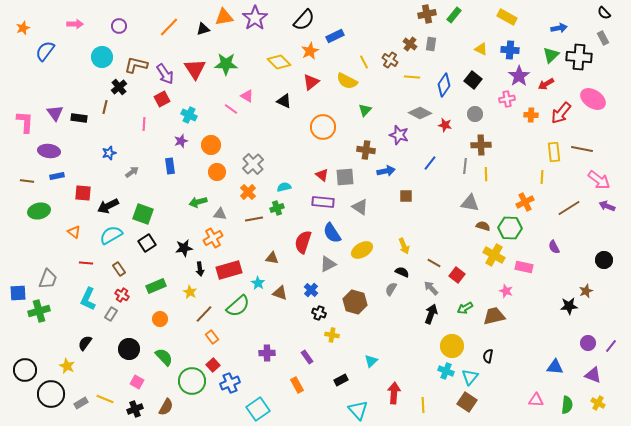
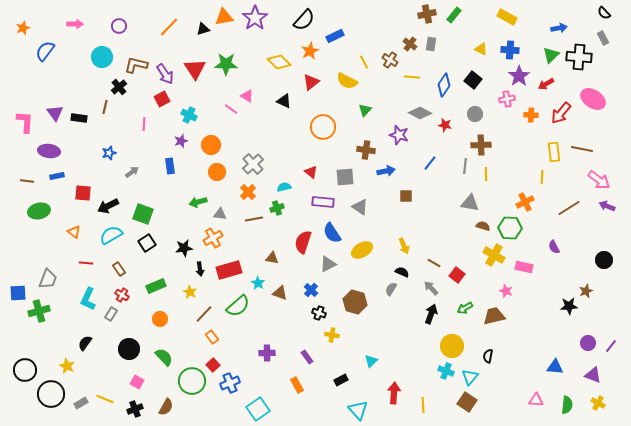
red triangle at (322, 175): moved 11 px left, 3 px up
